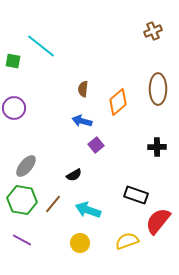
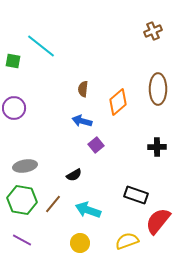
gray ellipse: moved 1 px left; rotated 40 degrees clockwise
